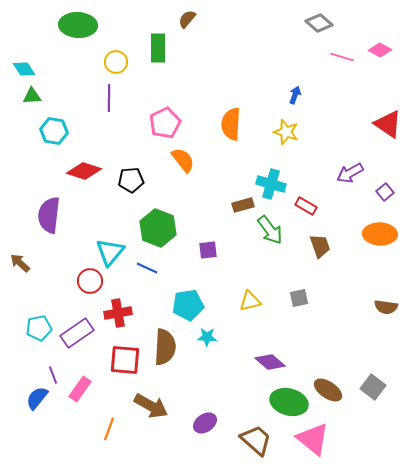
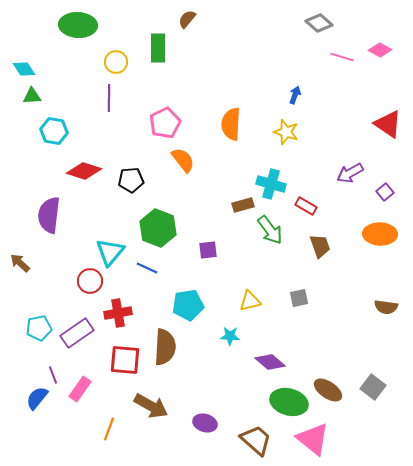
cyan star at (207, 337): moved 23 px right, 1 px up
purple ellipse at (205, 423): rotated 50 degrees clockwise
